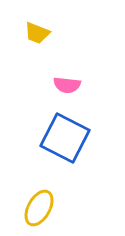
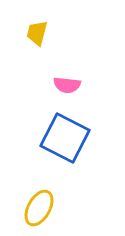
yellow trapezoid: rotated 84 degrees clockwise
